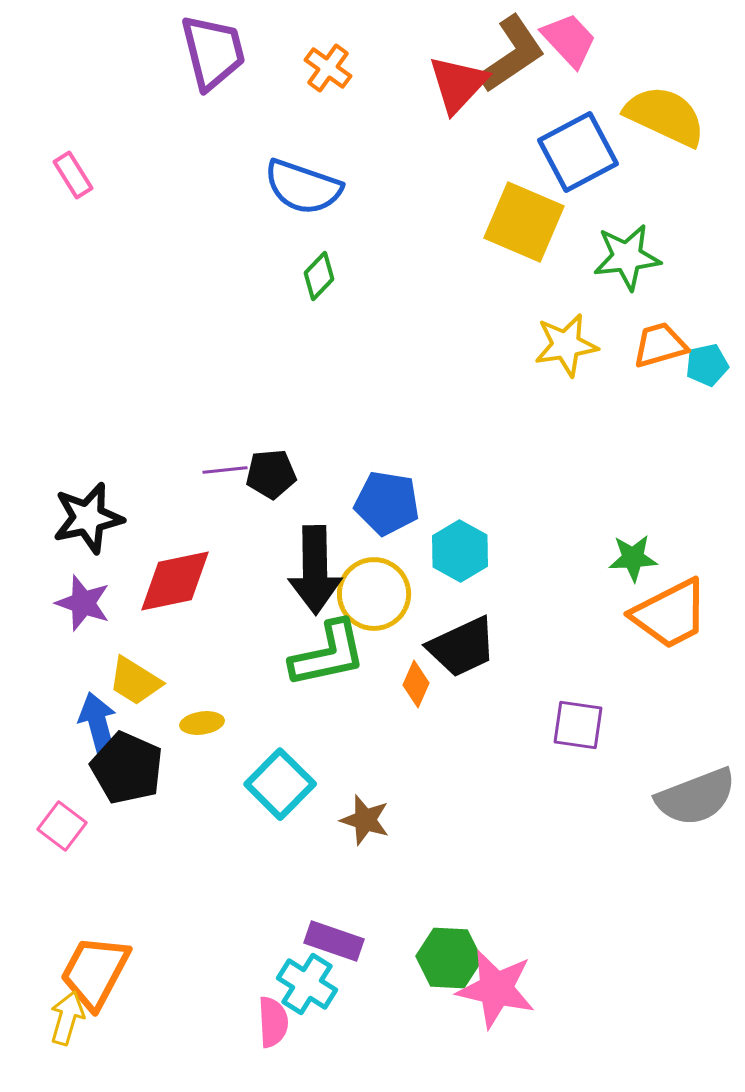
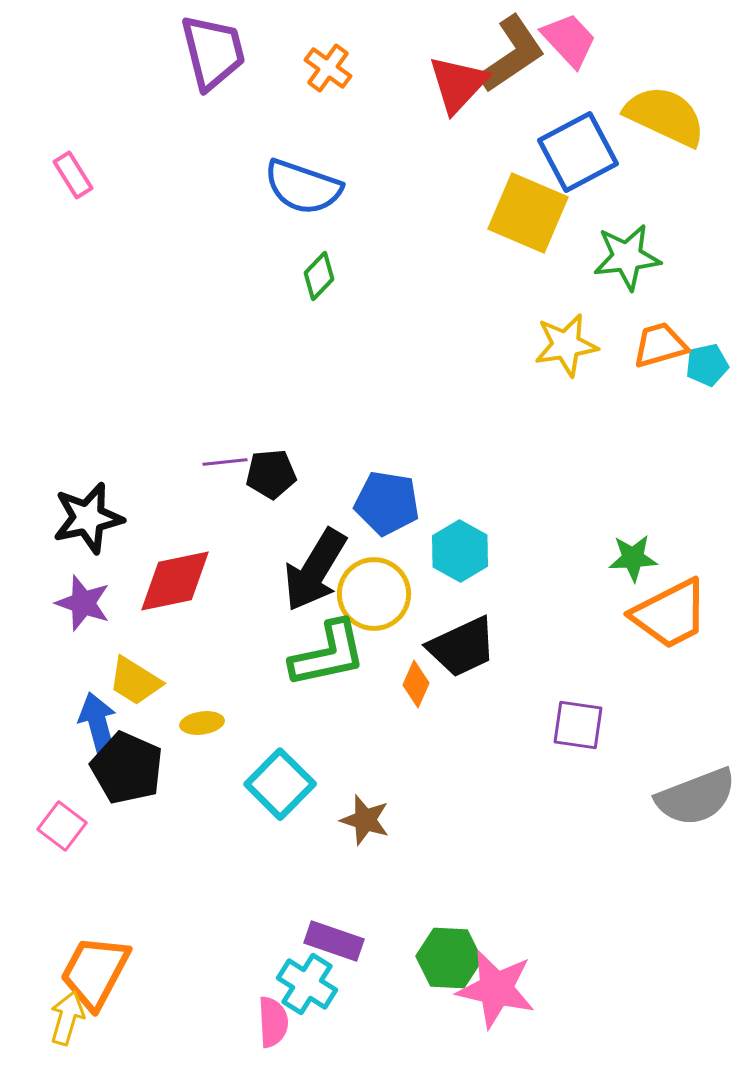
yellow square at (524, 222): moved 4 px right, 9 px up
purple line at (225, 470): moved 8 px up
black arrow at (315, 570): rotated 32 degrees clockwise
